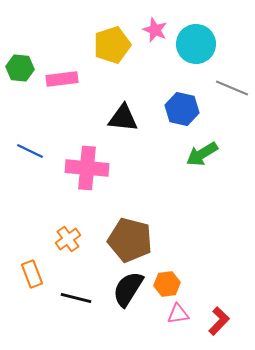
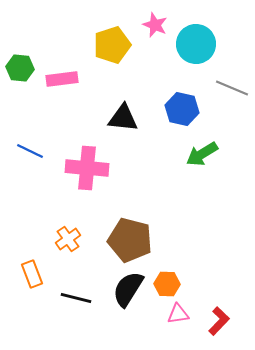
pink star: moved 5 px up
orange hexagon: rotated 10 degrees clockwise
